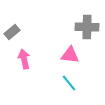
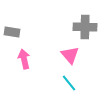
gray cross: moved 2 px left
gray rectangle: rotated 49 degrees clockwise
pink triangle: rotated 42 degrees clockwise
